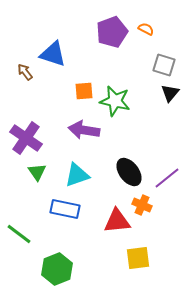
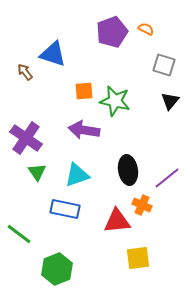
black triangle: moved 8 px down
black ellipse: moved 1 px left, 2 px up; rotated 28 degrees clockwise
